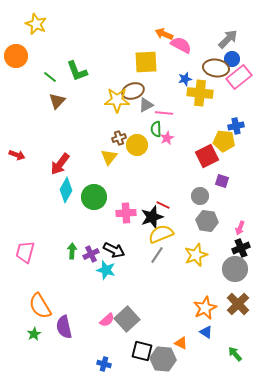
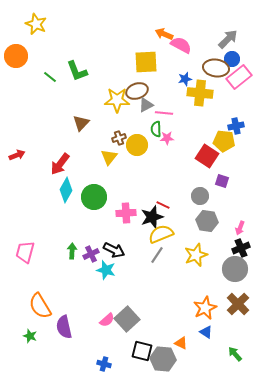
brown ellipse at (133, 91): moved 4 px right
brown triangle at (57, 101): moved 24 px right, 22 px down
pink star at (167, 138): rotated 24 degrees clockwise
red arrow at (17, 155): rotated 42 degrees counterclockwise
red square at (207, 156): rotated 30 degrees counterclockwise
green star at (34, 334): moved 4 px left, 2 px down; rotated 24 degrees counterclockwise
